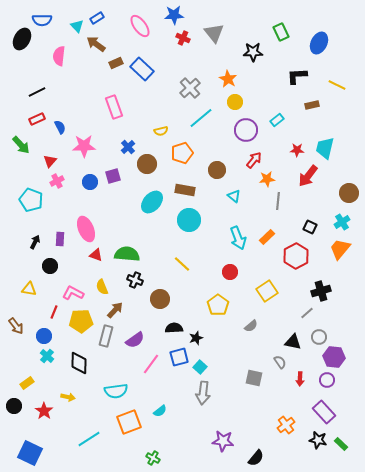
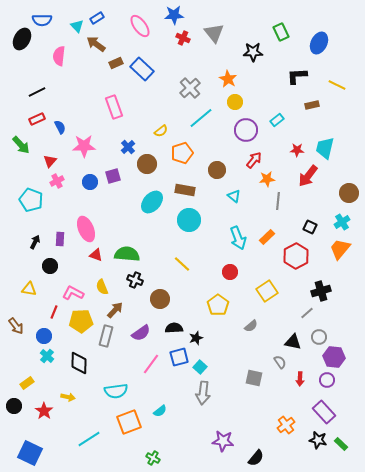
yellow semicircle at (161, 131): rotated 24 degrees counterclockwise
purple semicircle at (135, 340): moved 6 px right, 7 px up
